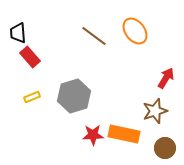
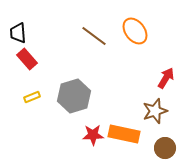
red rectangle: moved 3 px left, 2 px down
